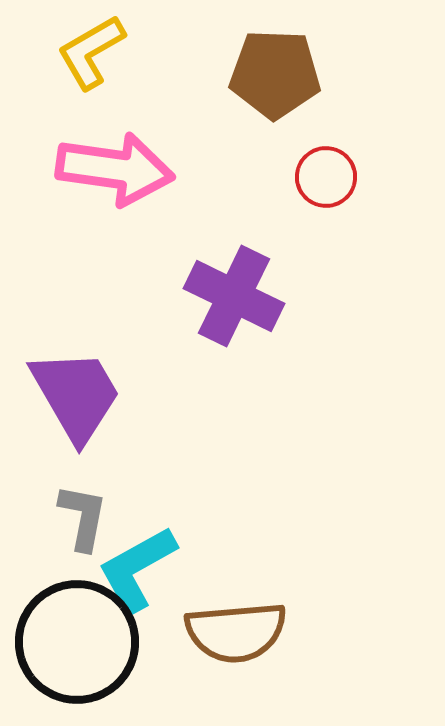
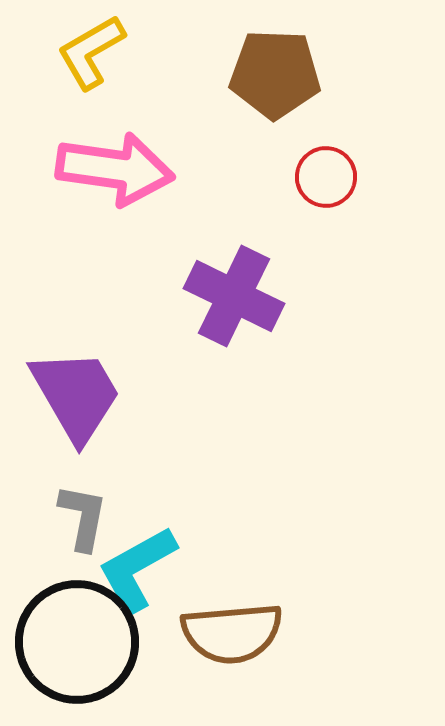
brown semicircle: moved 4 px left, 1 px down
